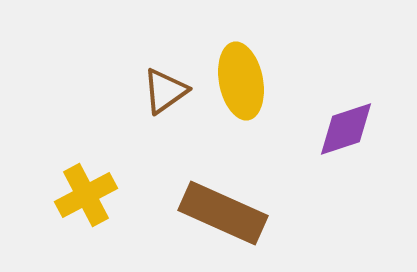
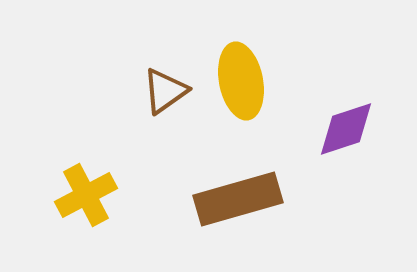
brown rectangle: moved 15 px right, 14 px up; rotated 40 degrees counterclockwise
